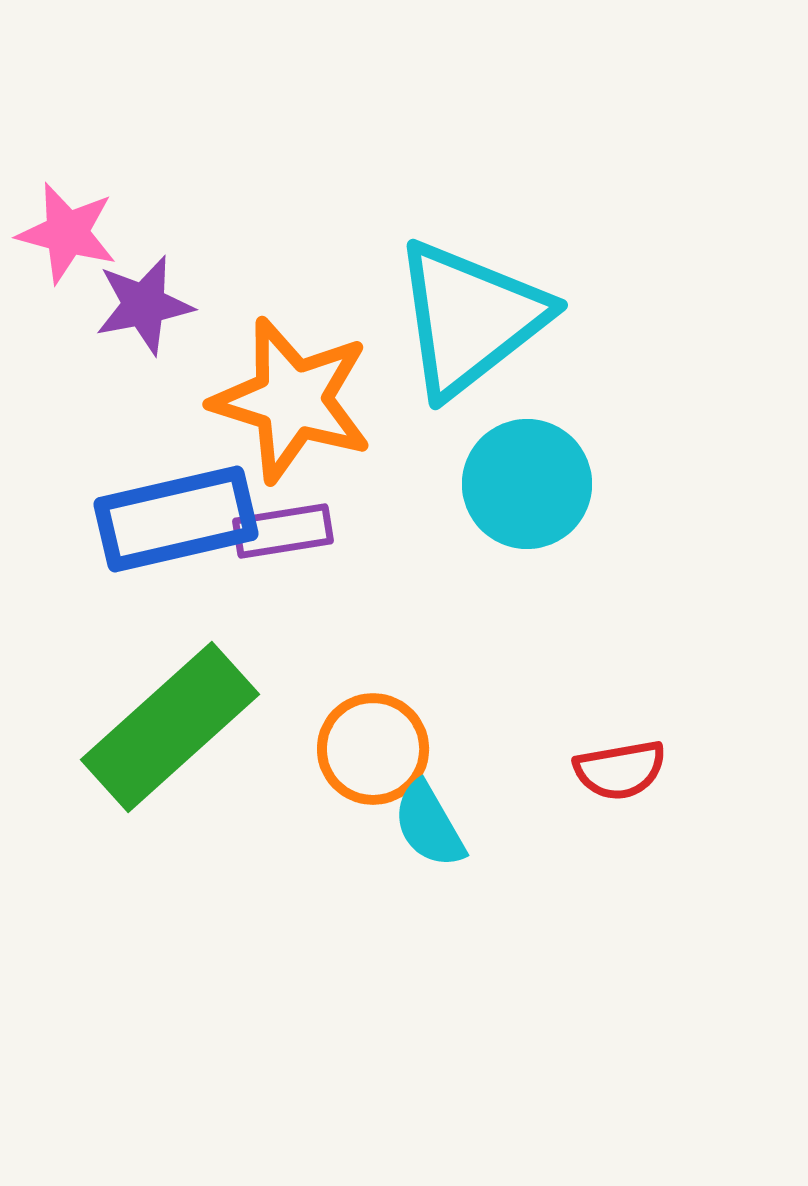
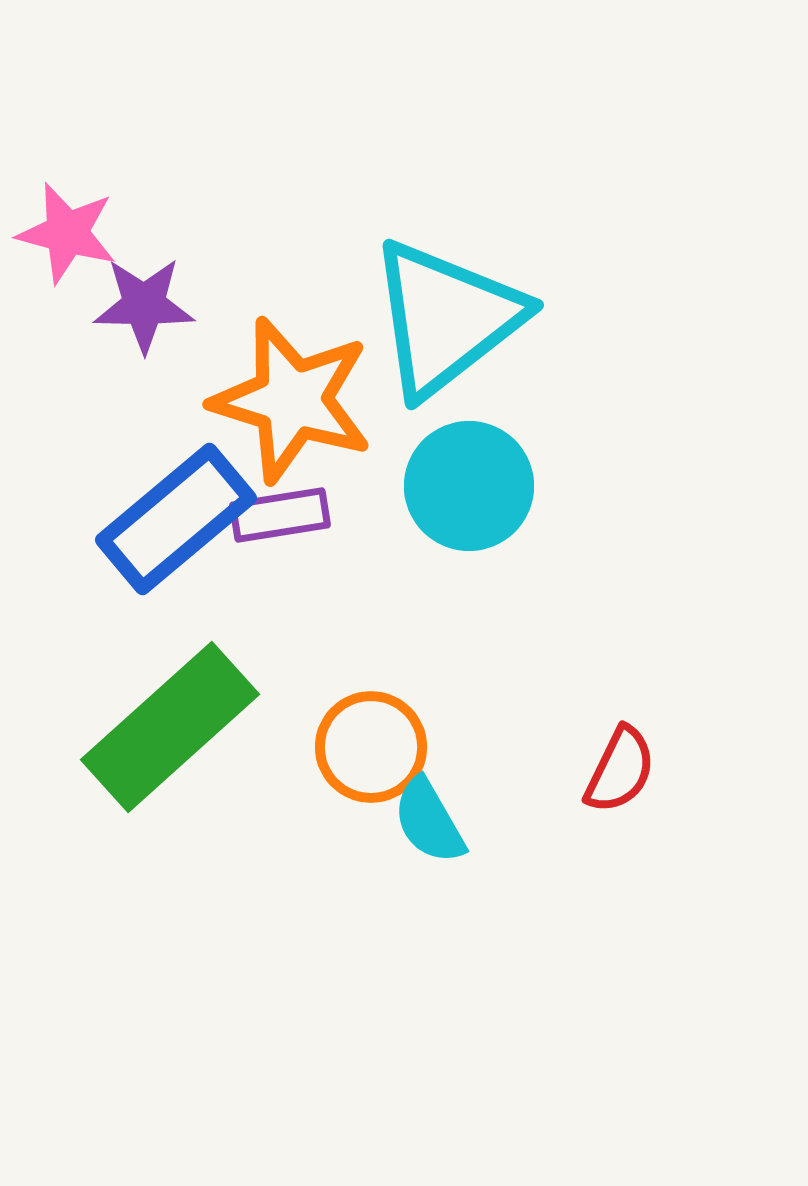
purple star: rotated 12 degrees clockwise
cyan triangle: moved 24 px left
cyan circle: moved 58 px left, 2 px down
blue rectangle: rotated 27 degrees counterclockwise
purple rectangle: moved 3 px left, 16 px up
orange circle: moved 2 px left, 2 px up
red semicircle: rotated 54 degrees counterclockwise
cyan semicircle: moved 4 px up
